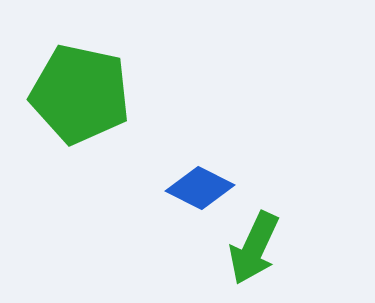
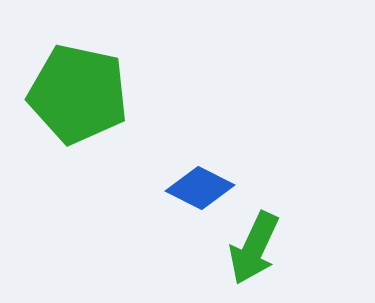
green pentagon: moved 2 px left
